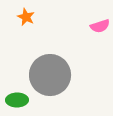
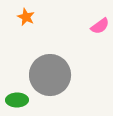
pink semicircle: rotated 18 degrees counterclockwise
